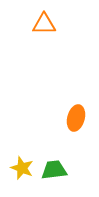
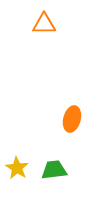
orange ellipse: moved 4 px left, 1 px down
yellow star: moved 5 px left; rotated 10 degrees clockwise
